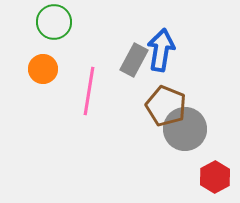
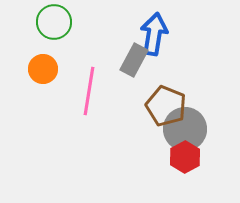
blue arrow: moved 7 px left, 16 px up
red hexagon: moved 30 px left, 20 px up
